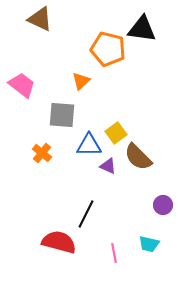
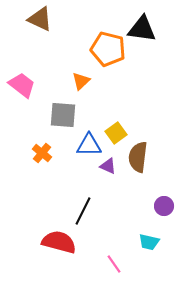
gray square: moved 1 px right
brown semicircle: rotated 52 degrees clockwise
purple circle: moved 1 px right, 1 px down
black line: moved 3 px left, 3 px up
cyan trapezoid: moved 2 px up
pink line: moved 11 px down; rotated 24 degrees counterclockwise
